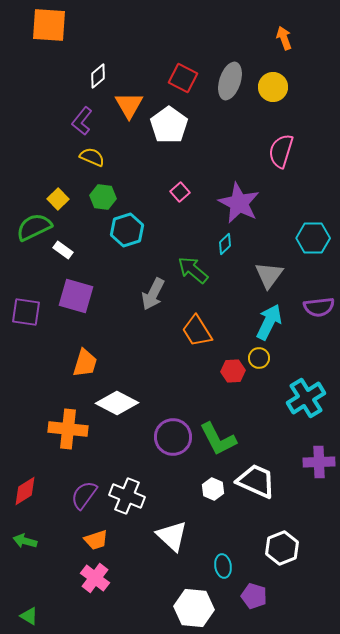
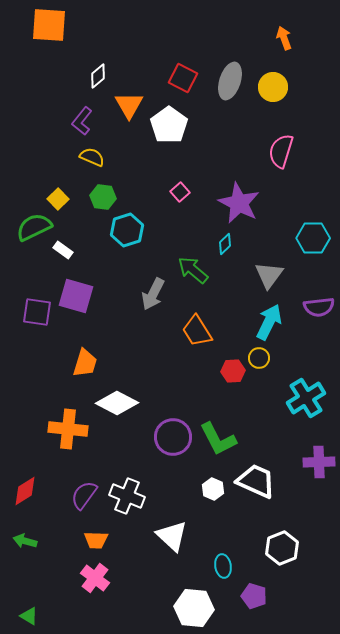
purple square at (26, 312): moved 11 px right
orange trapezoid at (96, 540): rotated 20 degrees clockwise
